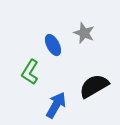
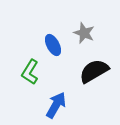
black semicircle: moved 15 px up
